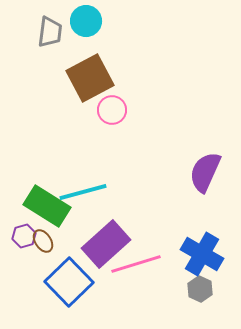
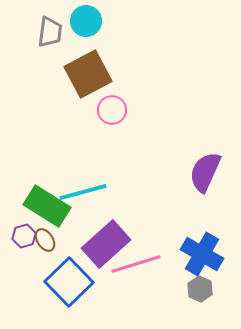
brown square: moved 2 px left, 4 px up
brown ellipse: moved 2 px right, 1 px up
